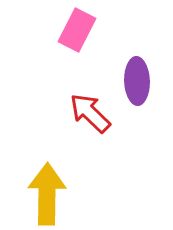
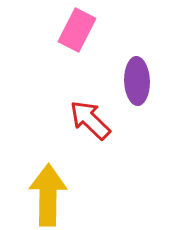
red arrow: moved 7 px down
yellow arrow: moved 1 px right, 1 px down
